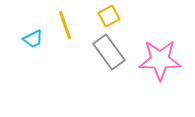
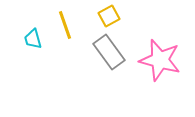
cyan trapezoid: rotated 100 degrees clockwise
pink star: rotated 15 degrees clockwise
